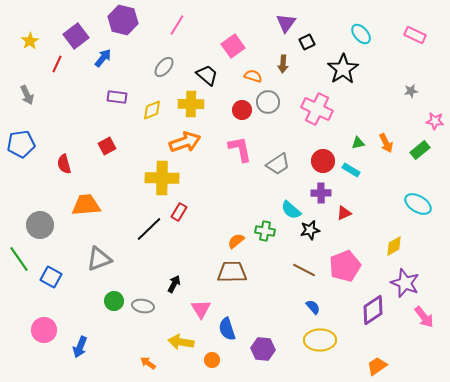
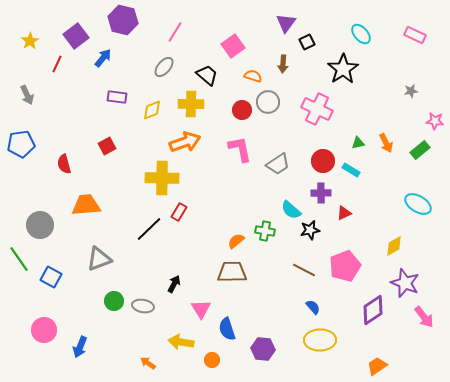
pink line at (177, 25): moved 2 px left, 7 px down
